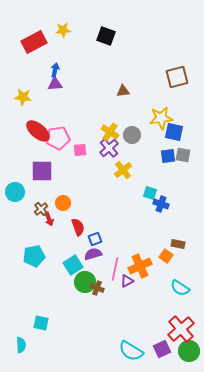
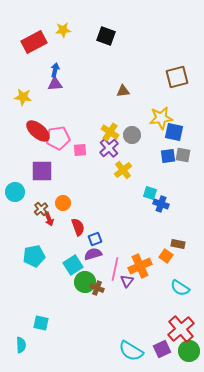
purple triangle at (127, 281): rotated 24 degrees counterclockwise
